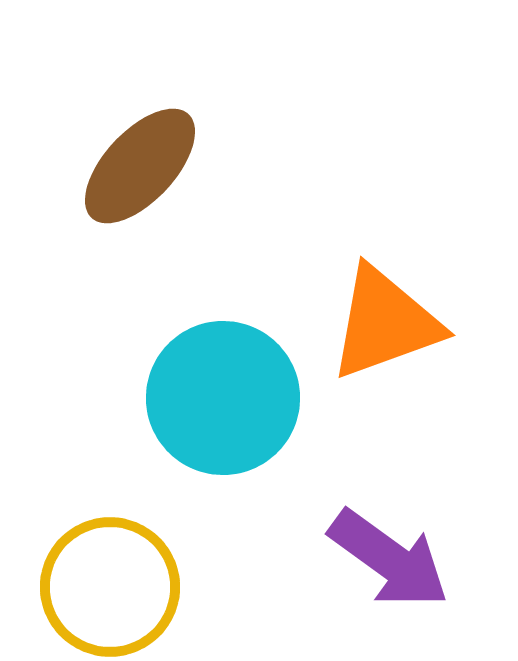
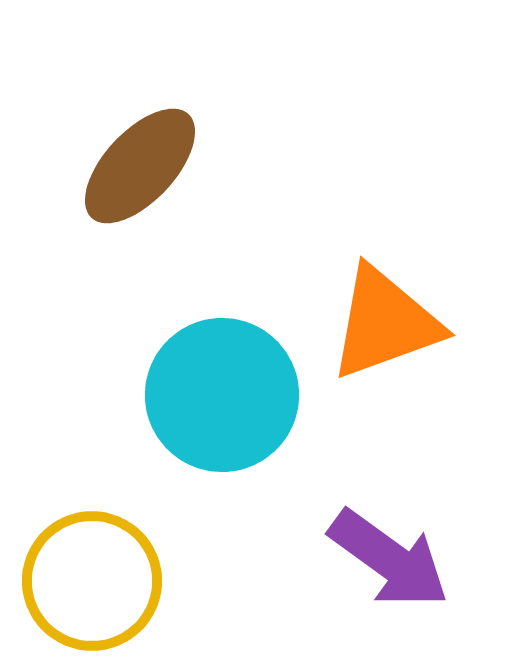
cyan circle: moved 1 px left, 3 px up
yellow circle: moved 18 px left, 6 px up
